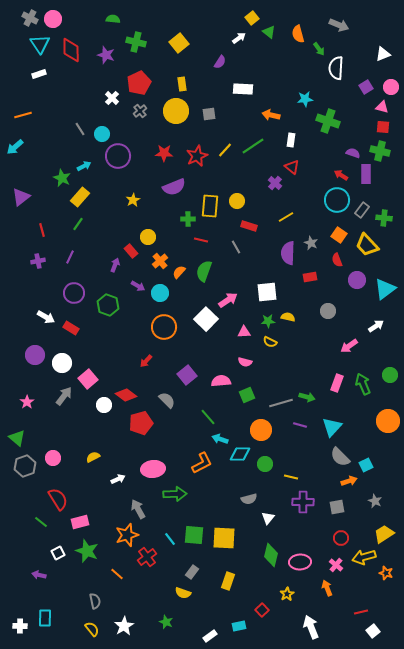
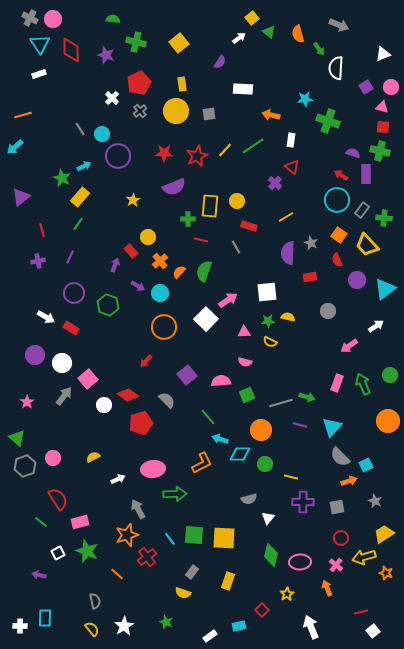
red diamond at (126, 395): moved 2 px right
